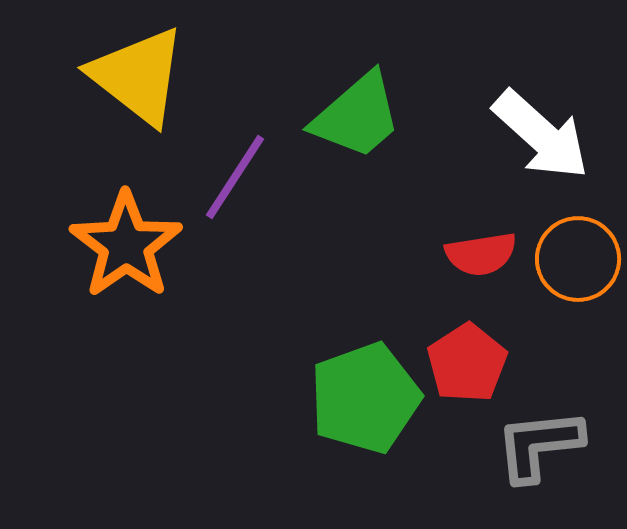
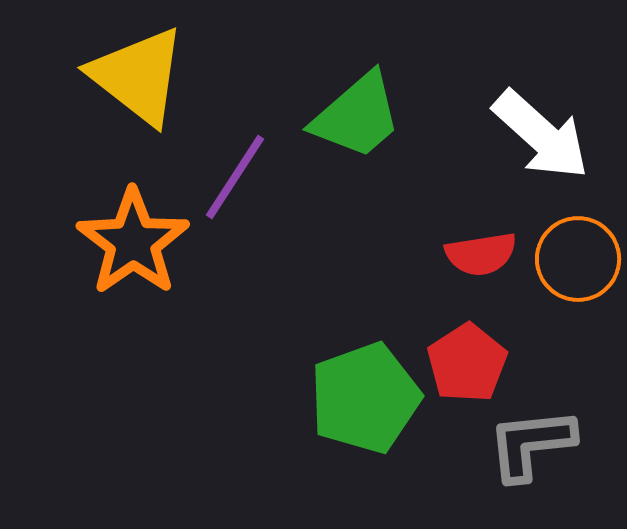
orange star: moved 7 px right, 3 px up
gray L-shape: moved 8 px left, 1 px up
